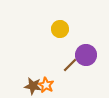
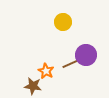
yellow circle: moved 3 px right, 7 px up
brown line: moved 1 px up; rotated 21 degrees clockwise
orange star: moved 14 px up
